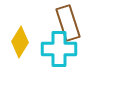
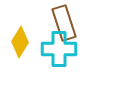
brown rectangle: moved 4 px left
